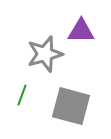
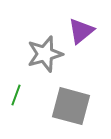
purple triangle: rotated 40 degrees counterclockwise
green line: moved 6 px left
